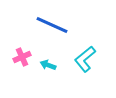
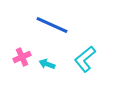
cyan arrow: moved 1 px left, 1 px up
